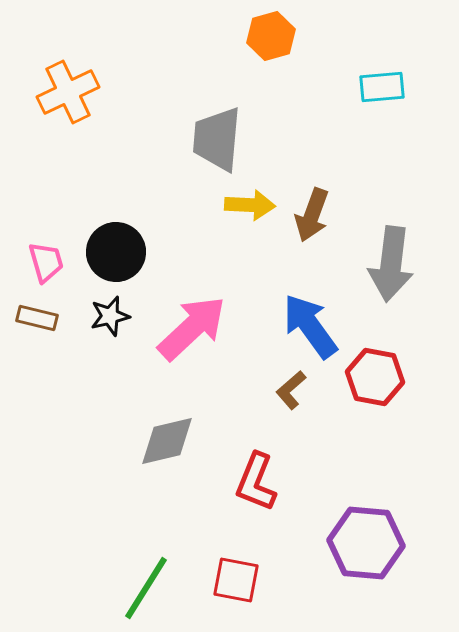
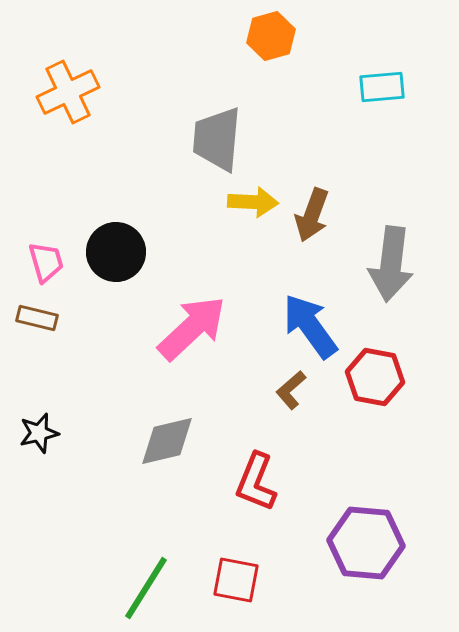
yellow arrow: moved 3 px right, 3 px up
black star: moved 71 px left, 117 px down
